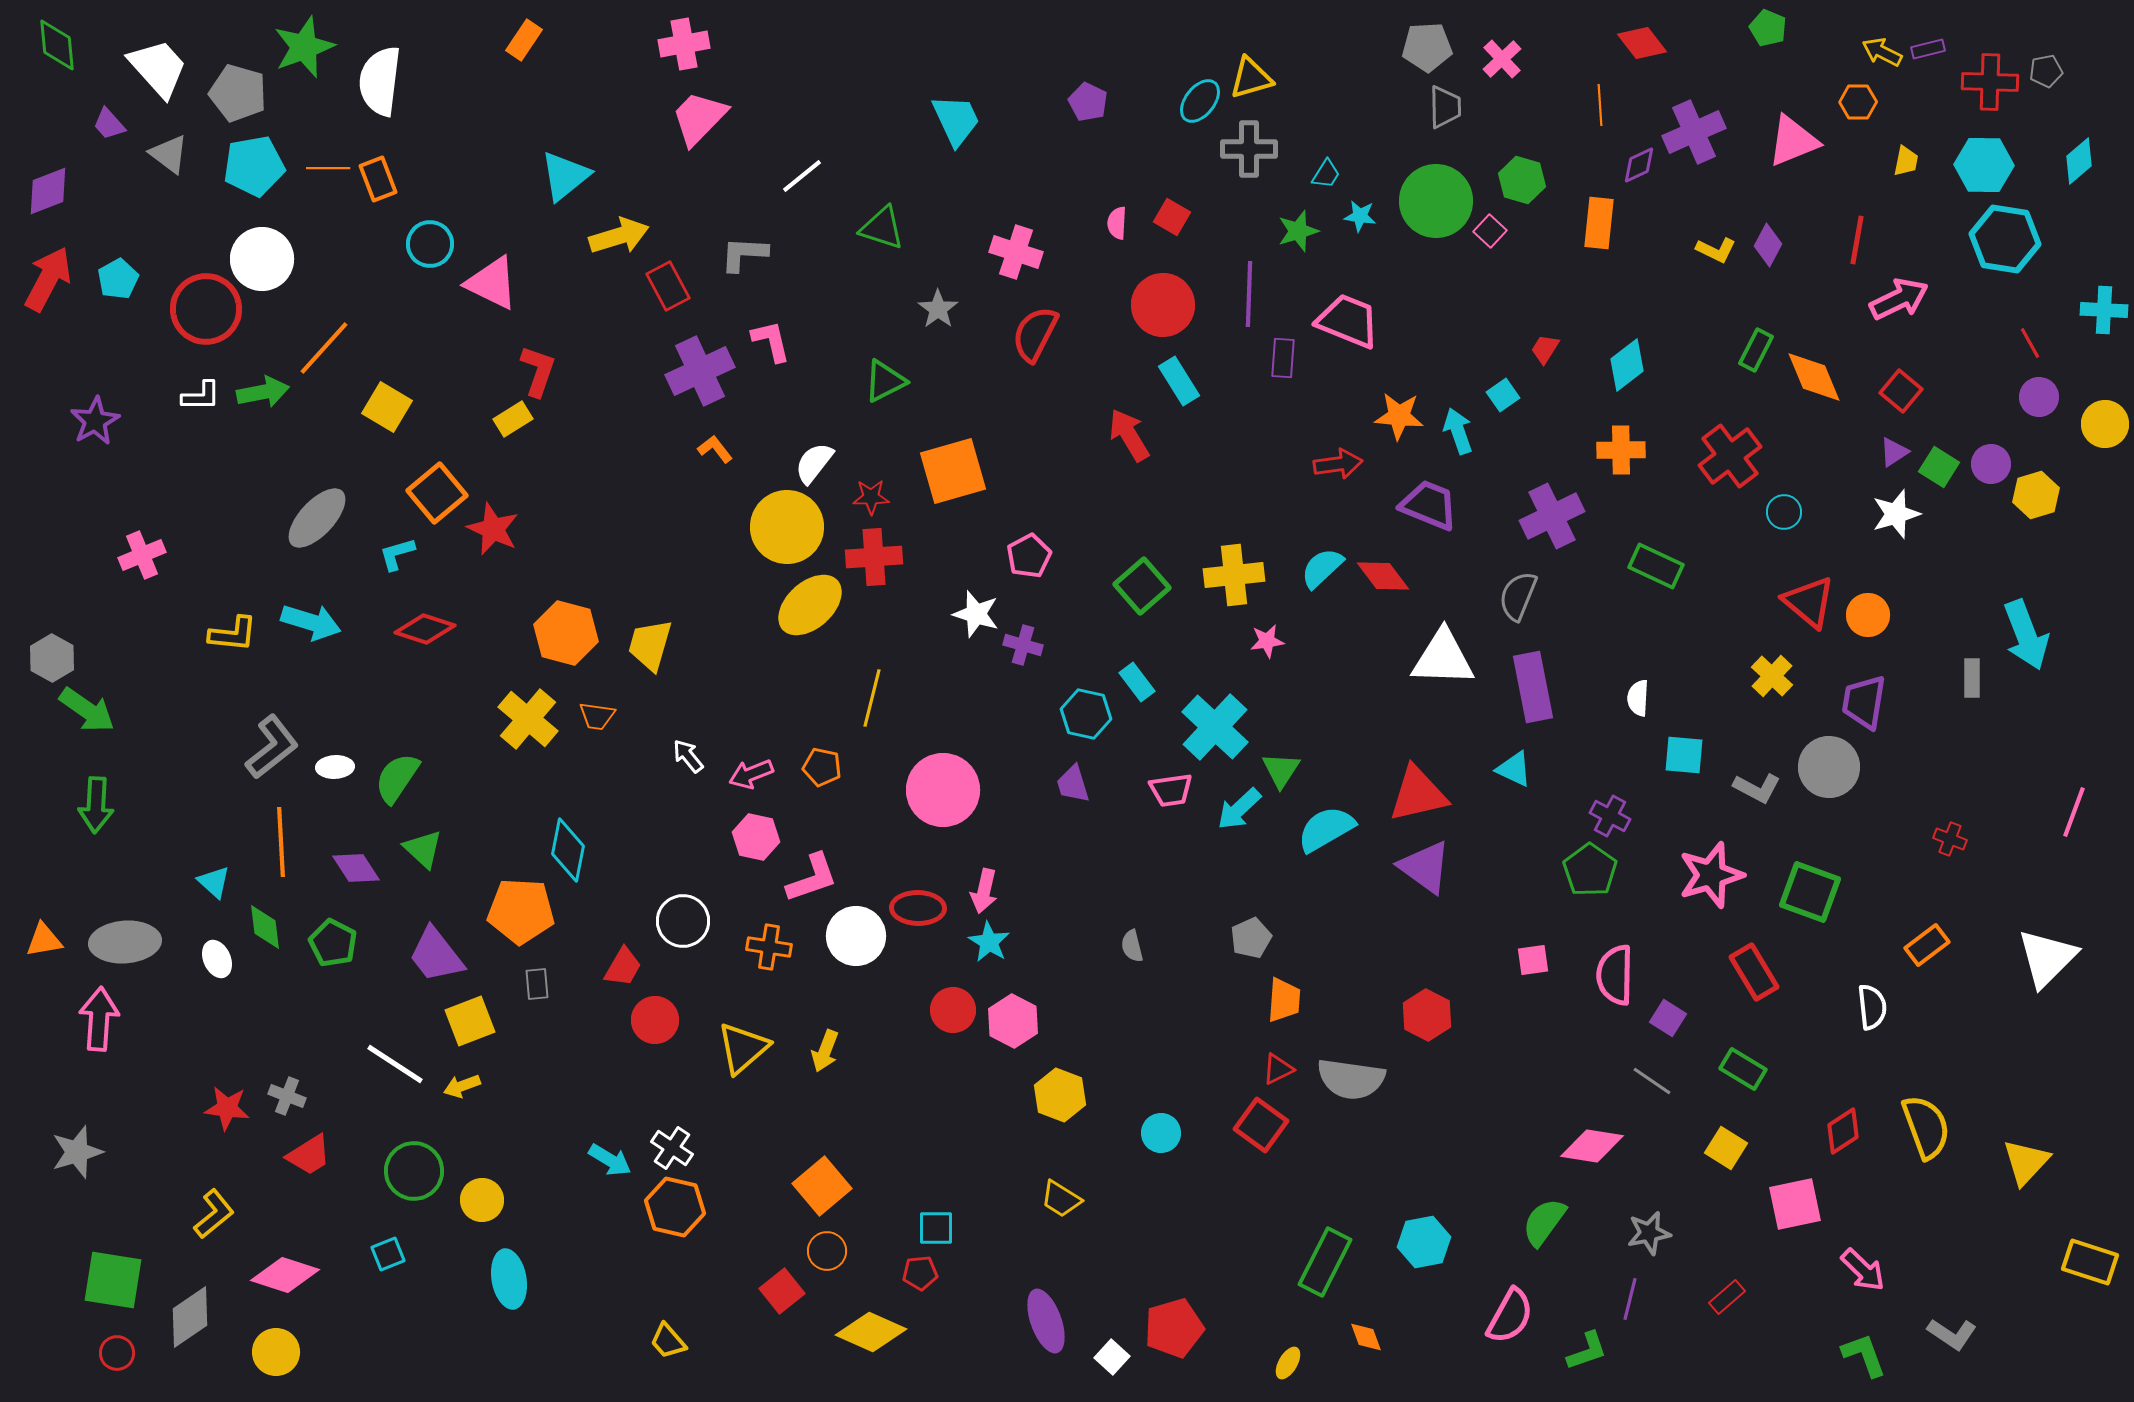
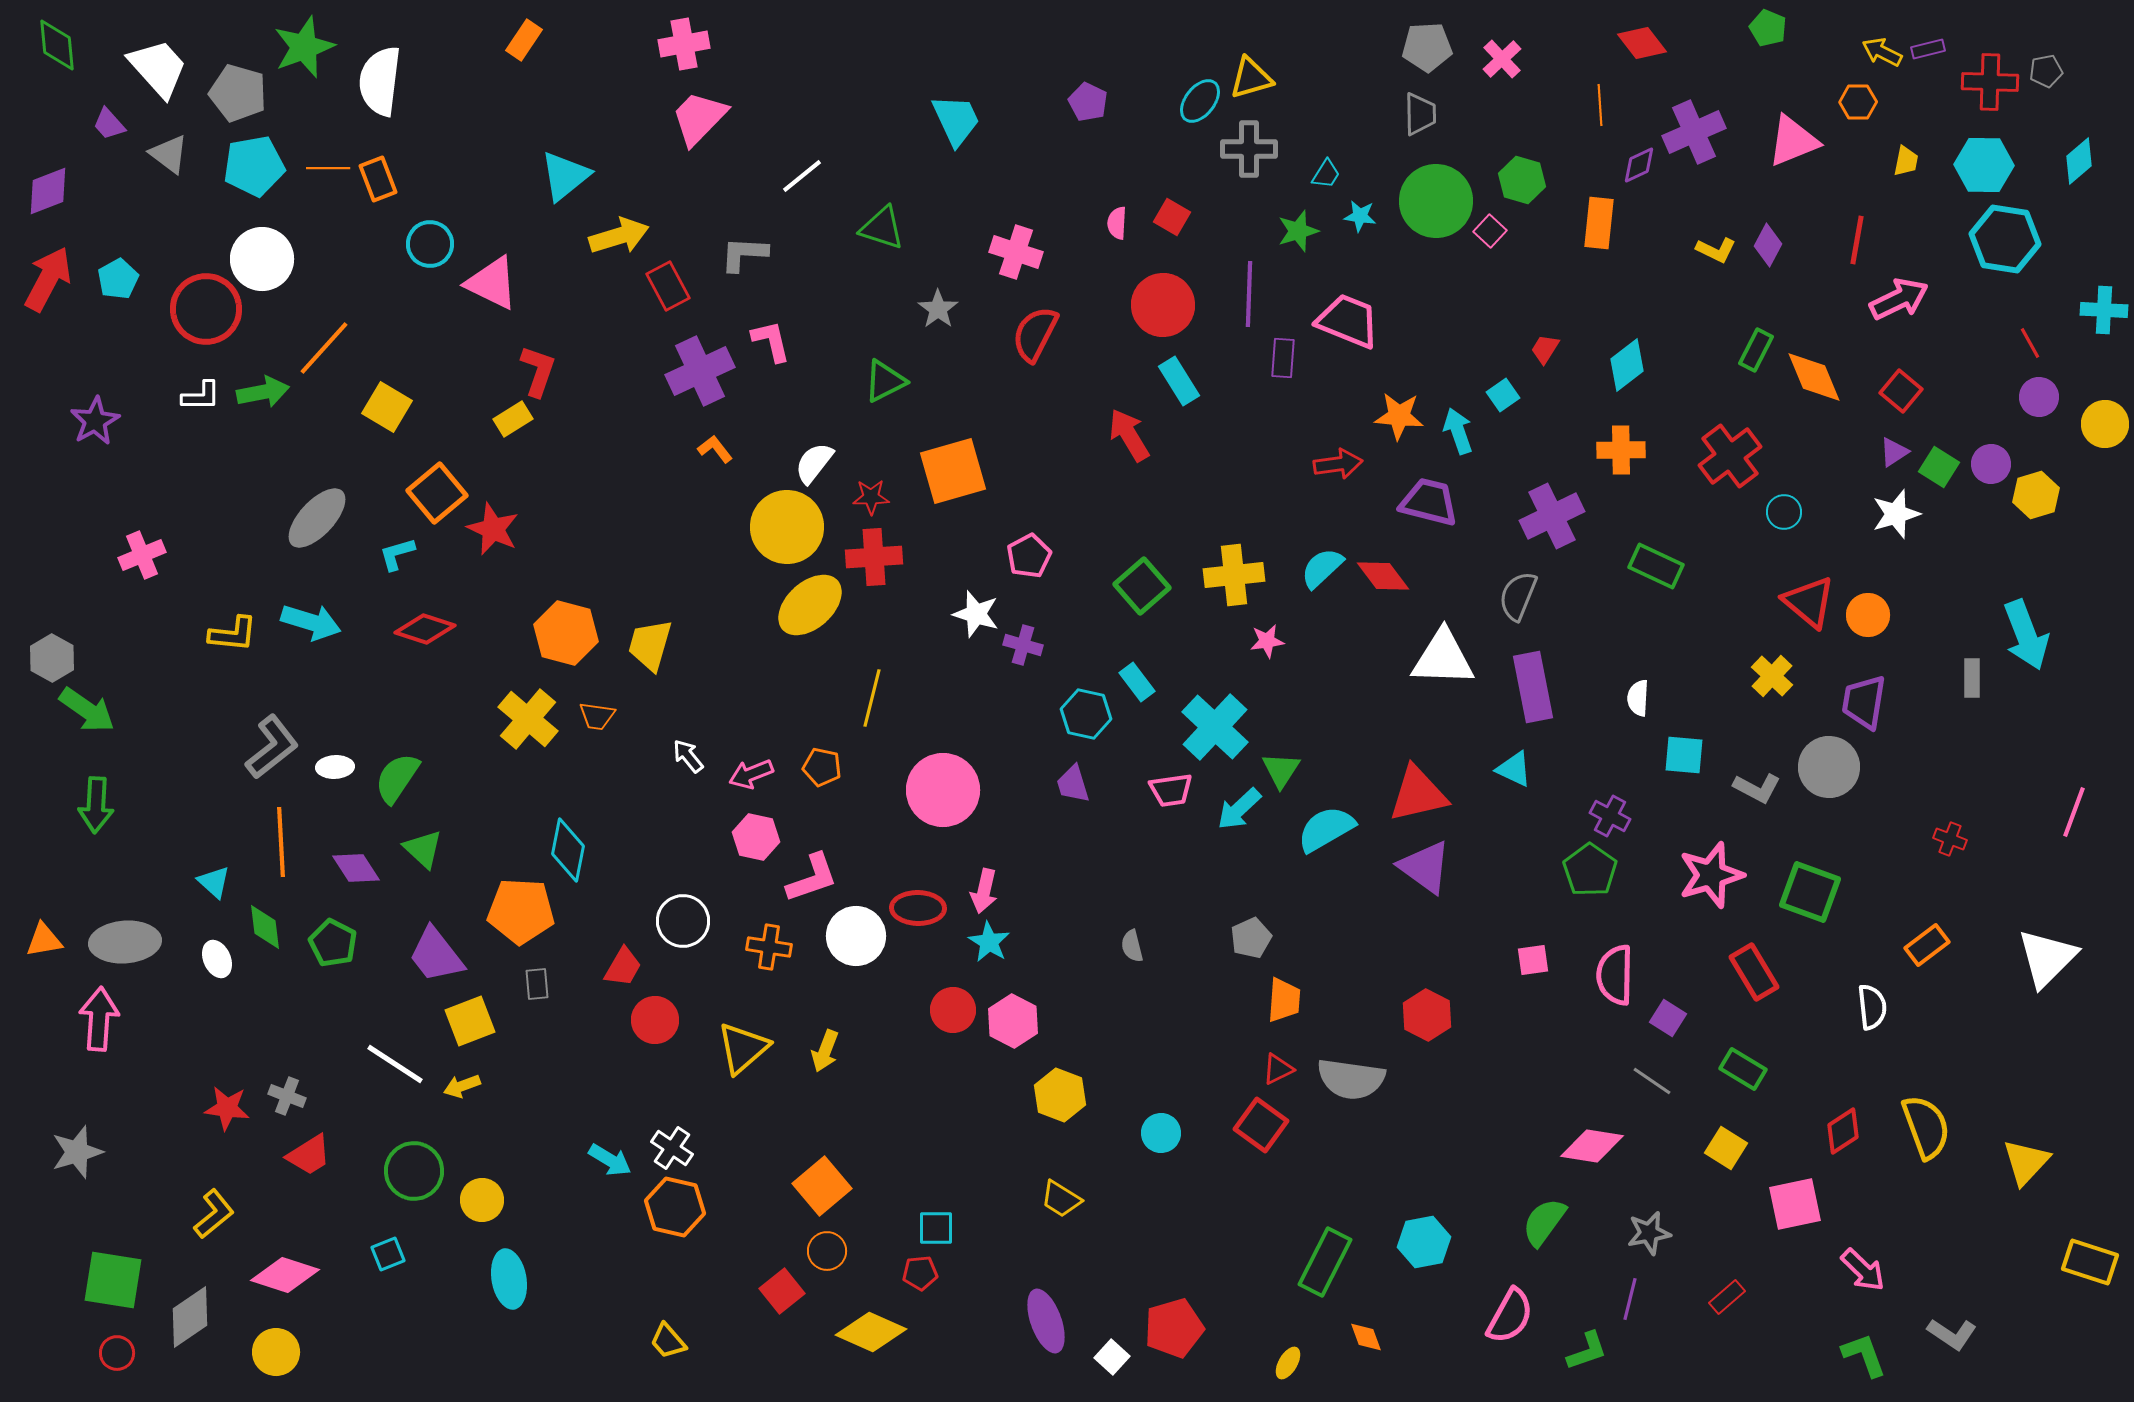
gray trapezoid at (1445, 107): moved 25 px left, 7 px down
purple trapezoid at (1429, 505): moved 3 px up; rotated 8 degrees counterclockwise
